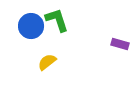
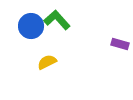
green L-shape: rotated 24 degrees counterclockwise
yellow semicircle: rotated 12 degrees clockwise
